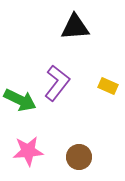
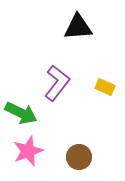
black triangle: moved 3 px right
yellow rectangle: moved 3 px left, 1 px down
green arrow: moved 1 px right, 13 px down
pink star: rotated 16 degrees counterclockwise
